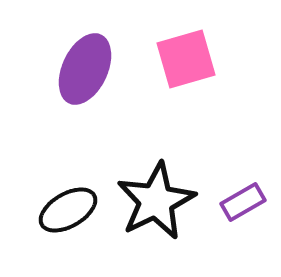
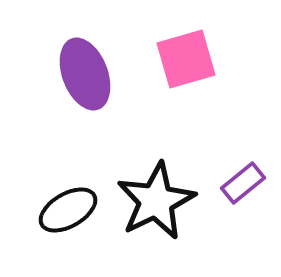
purple ellipse: moved 5 px down; rotated 46 degrees counterclockwise
purple rectangle: moved 19 px up; rotated 9 degrees counterclockwise
